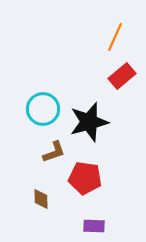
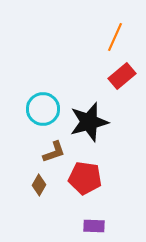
brown diamond: moved 2 px left, 14 px up; rotated 30 degrees clockwise
